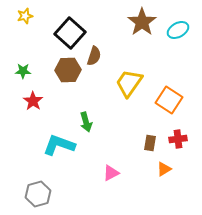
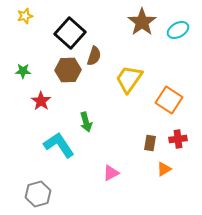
yellow trapezoid: moved 4 px up
red star: moved 8 px right
cyan L-shape: rotated 36 degrees clockwise
